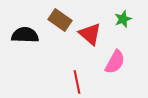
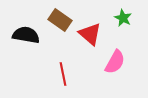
green star: moved 1 px up; rotated 24 degrees counterclockwise
black semicircle: moved 1 px right; rotated 8 degrees clockwise
red line: moved 14 px left, 8 px up
